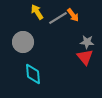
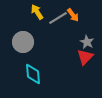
gray star: rotated 24 degrees clockwise
red triangle: rotated 24 degrees clockwise
